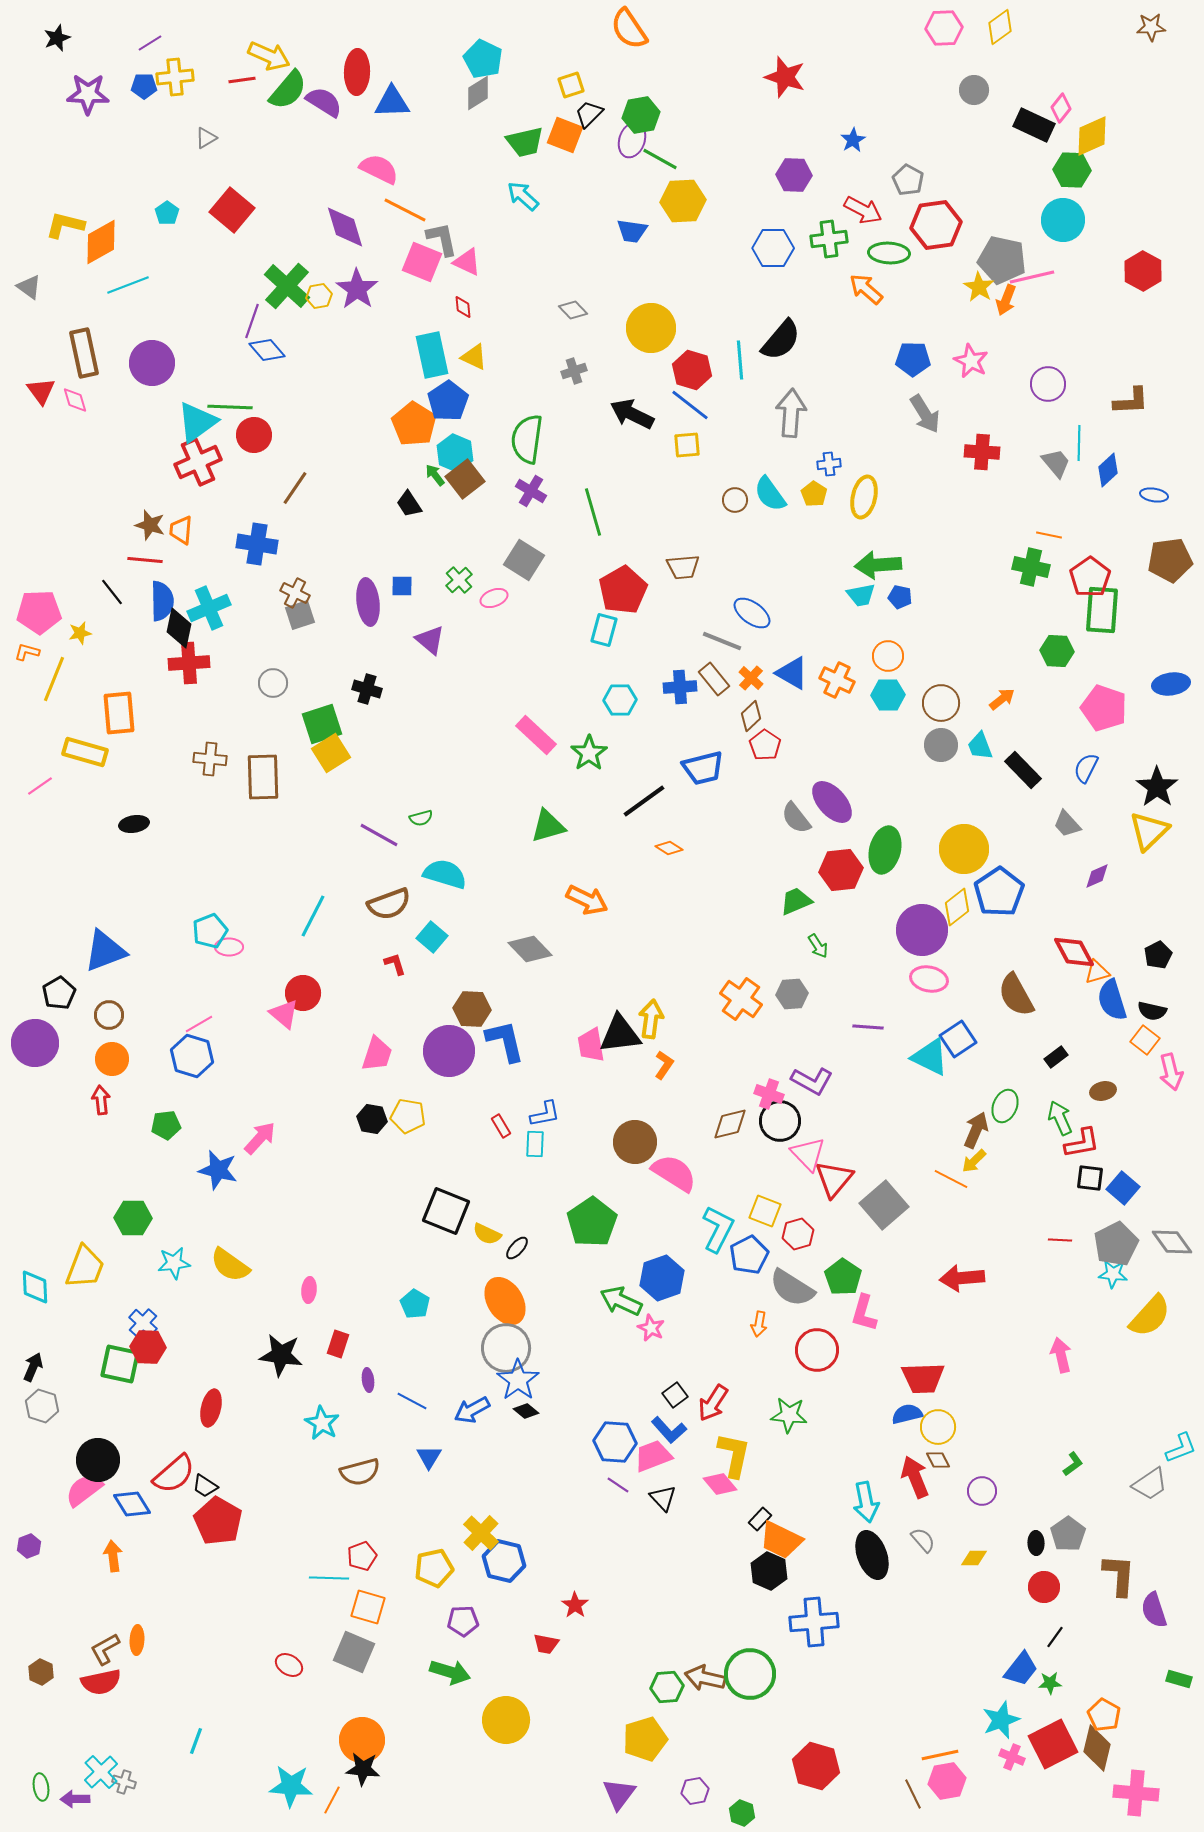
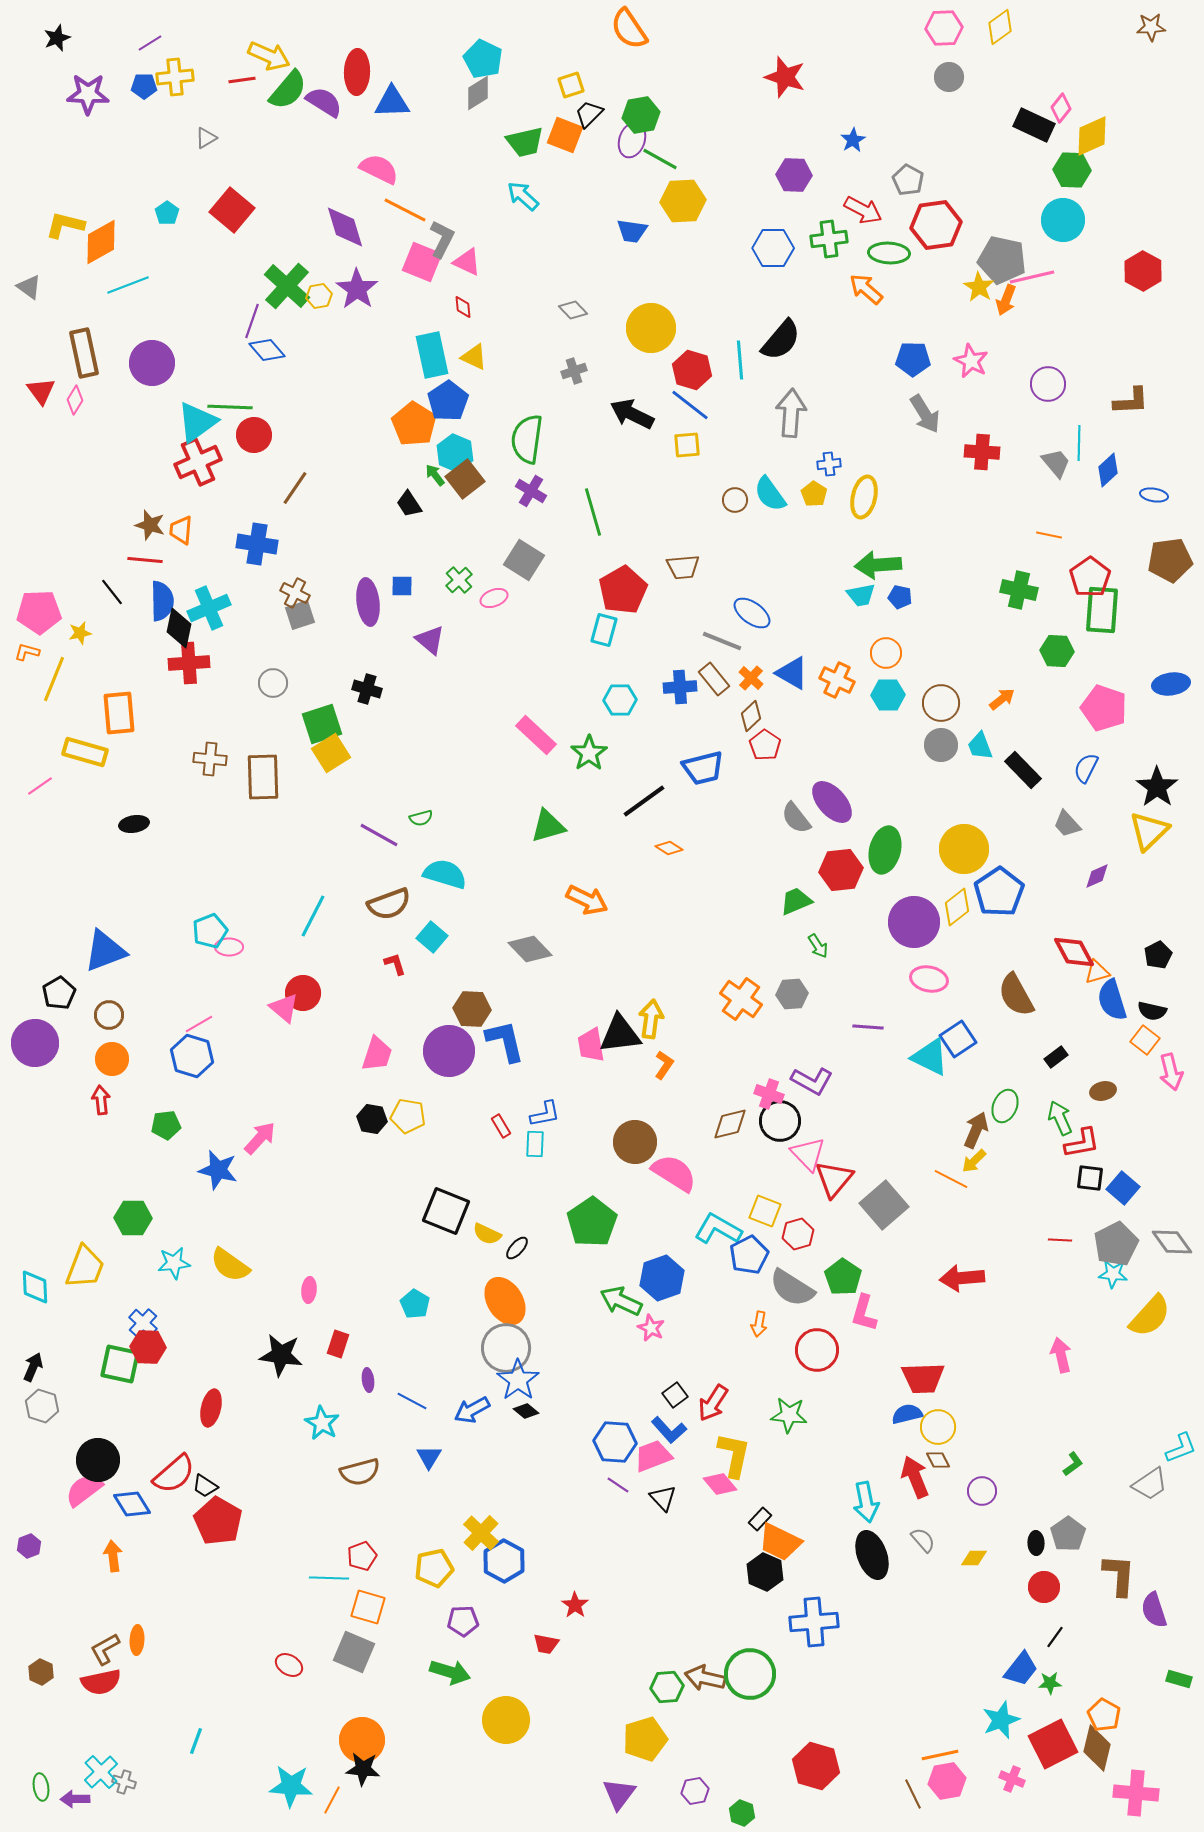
gray circle at (974, 90): moved 25 px left, 13 px up
gray L-shape at (442, 239): rotated 39 degrees clockwise
pink diamond at (75, 400): rotated 48 degrees clockwise
green cross at (1031, 567): moved 12 px left, 23 px down
orange circle at (888, 656): moved 2 px left, 3 px up
purple circle at (922, 930): moved 8 px left, 8 px up
pink triangle at (284, 1014): moved 6 px up
cyan L-shape at (718, 1229): rotated 87 degrees counterclockwise
orange trapezoid at (781, 1540): moved 1 px left, 2 px down
blue hexagon at (504, 1561): rotated 15 degrees clockwise
black hexagon at (769, 1571): moved 4 px left, 1 px down
pink cross at (1012, 1757): moved 22 px down
